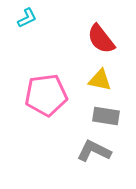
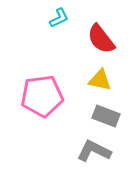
cyan L-shape: moved 32 px right
pink pentagon: moved 4 px left, 1 px down
gray rectangle: rotated 12 degrees clockwise
